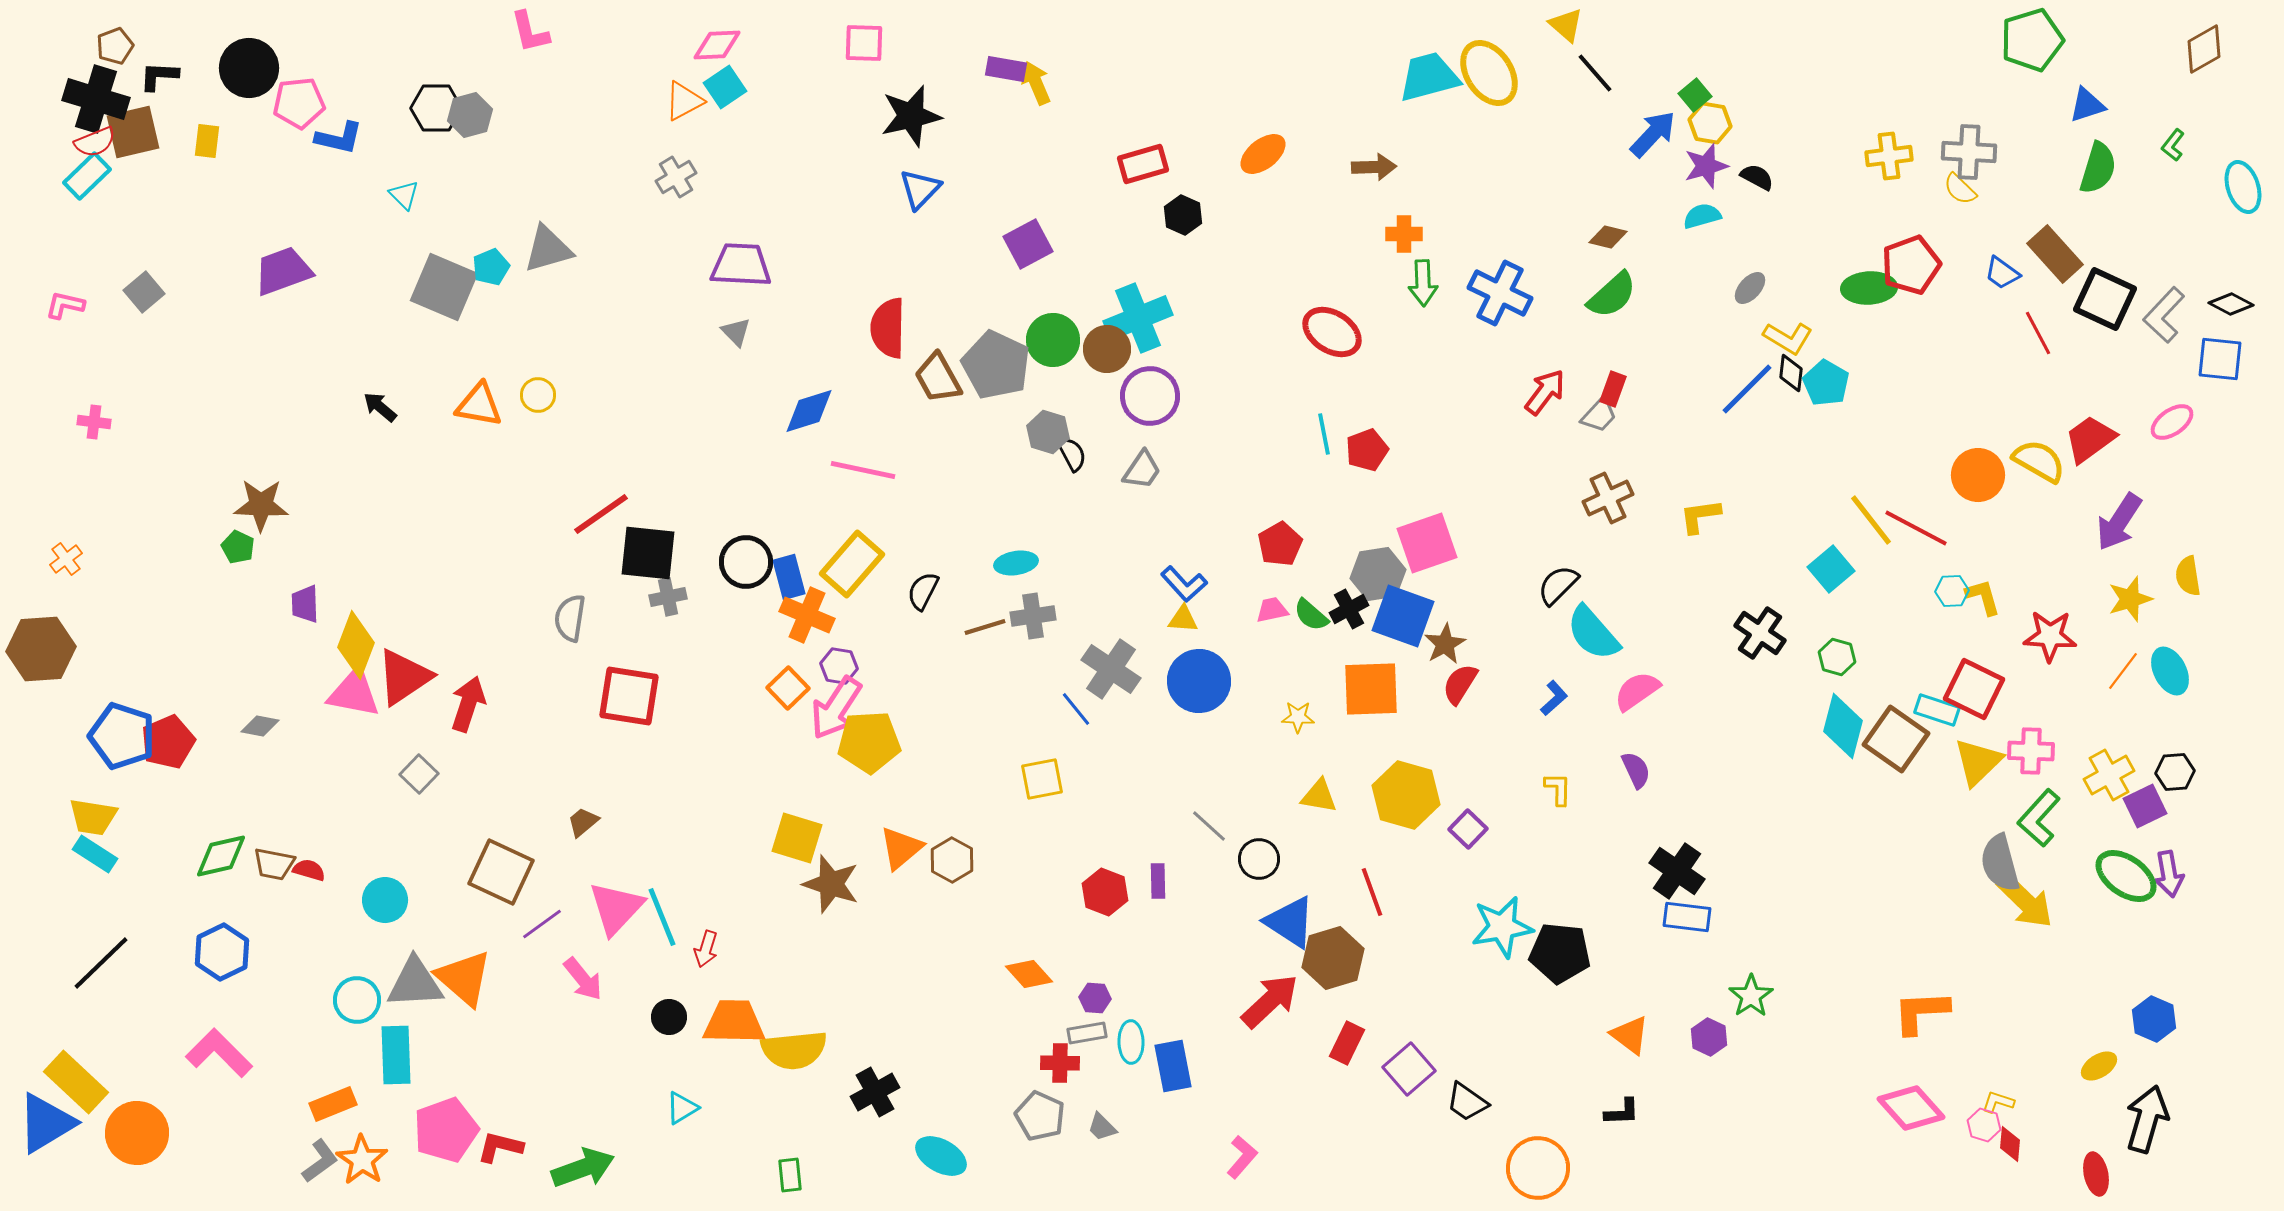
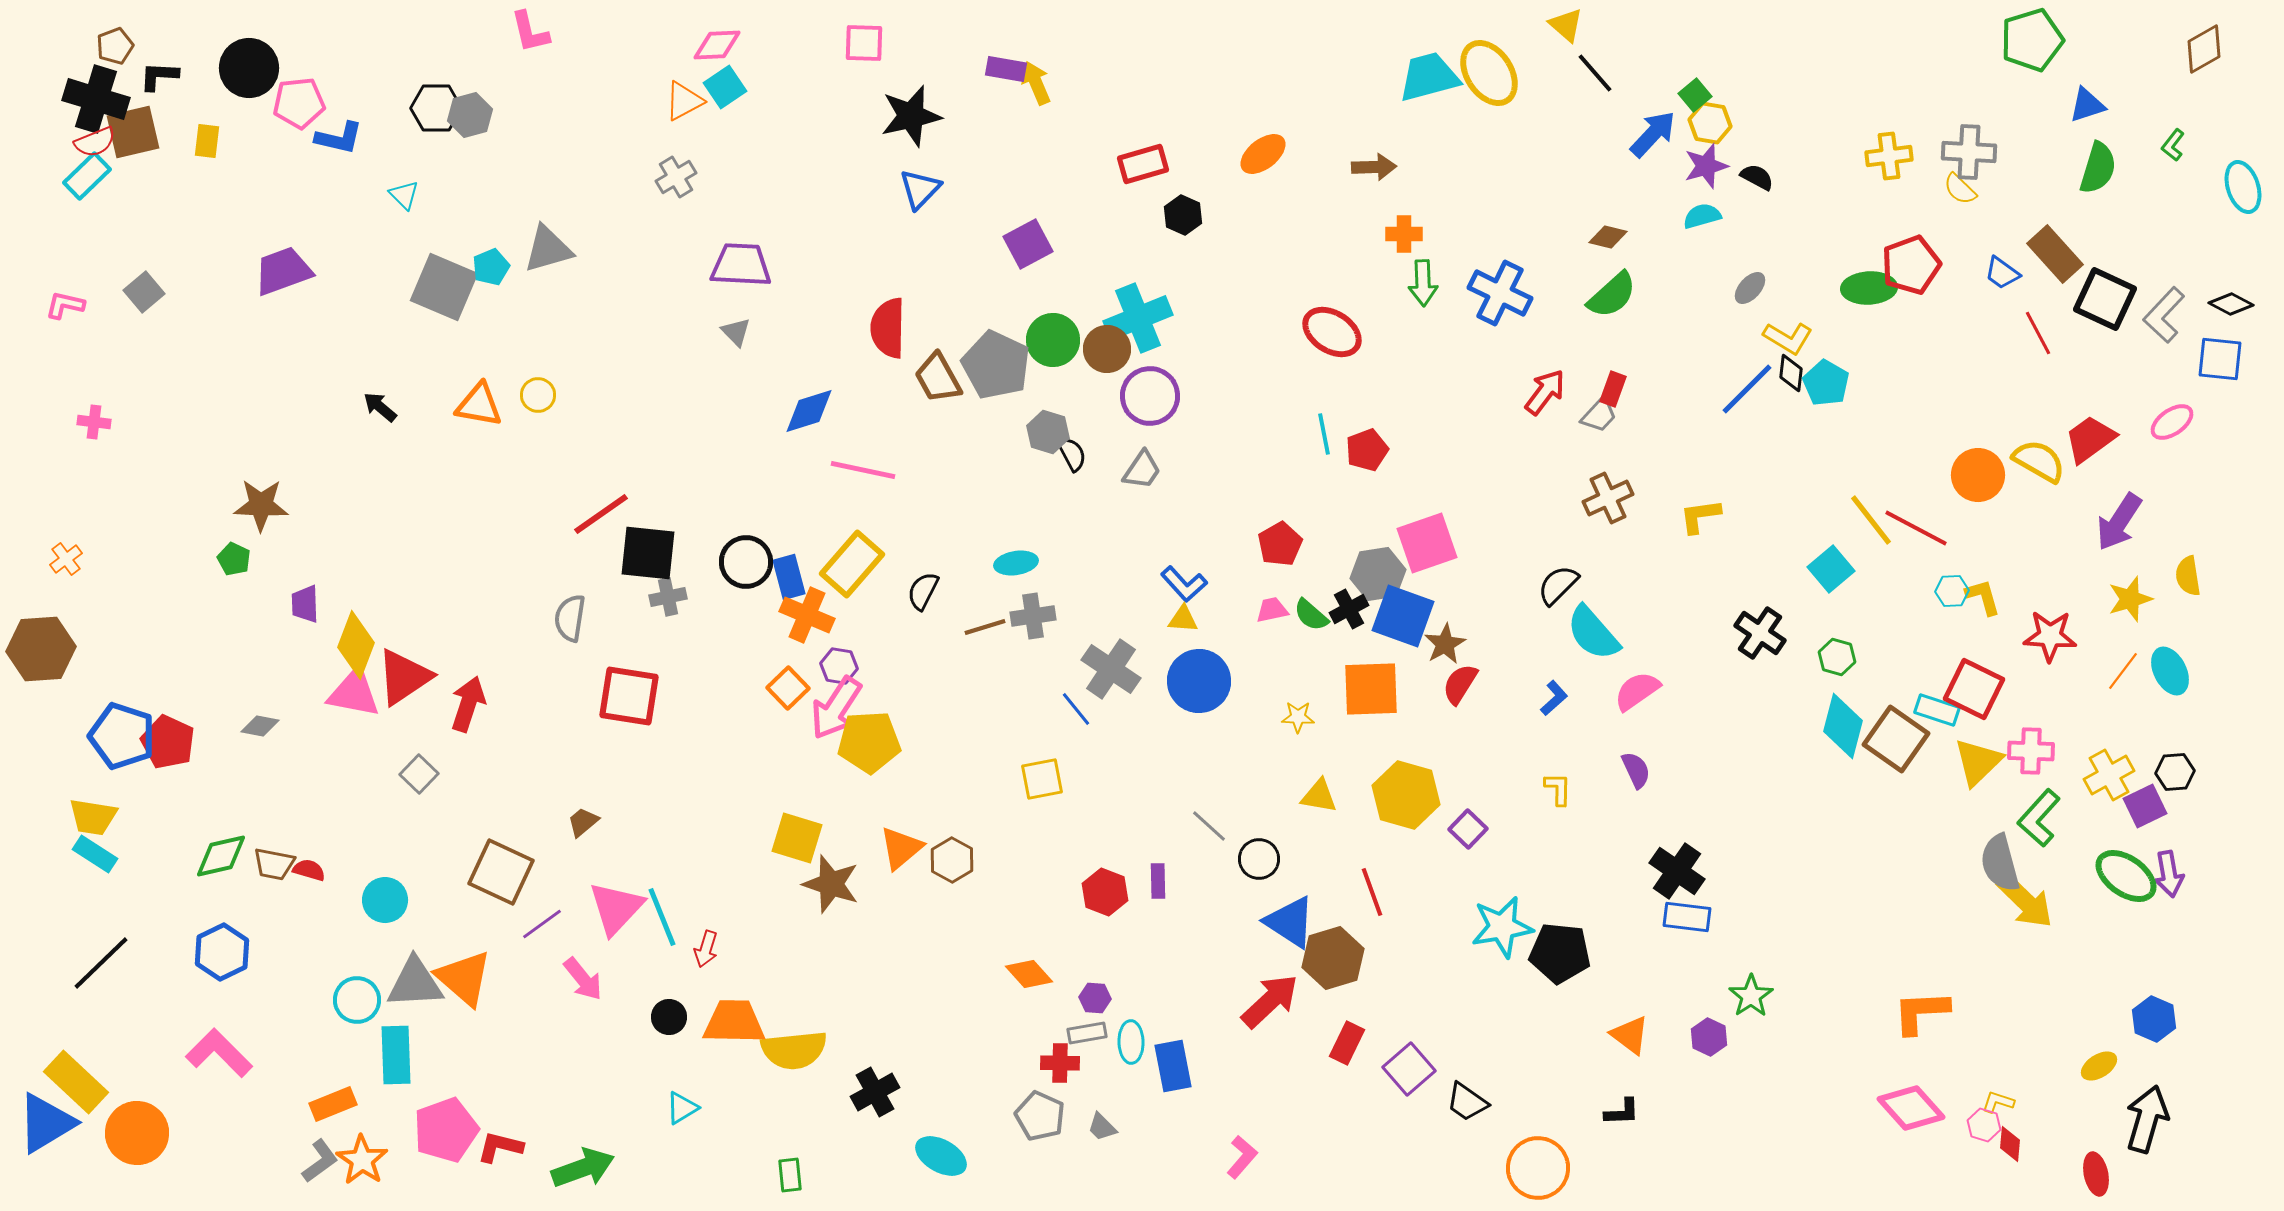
green pentagon at (238, 547): moved 4 px left, 12 px down
red pentagon at (168, 742): rotated 24 degrees counterclockwise
